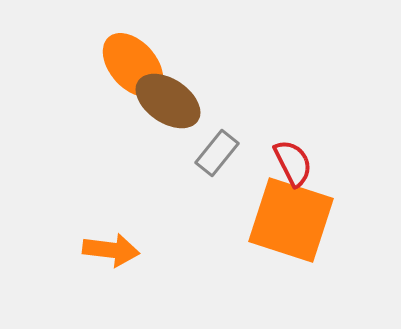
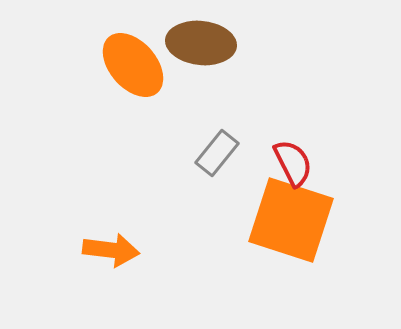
brown ellipse: moved 33 px right, 58 px up; rotated 28 degrees counterclockwise
